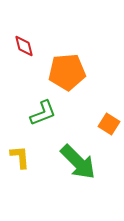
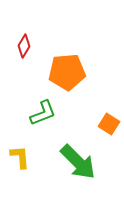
red diamond: rotated 45 degrees clockwise
